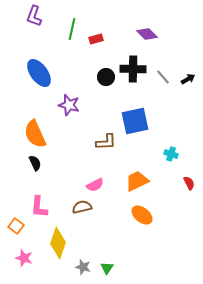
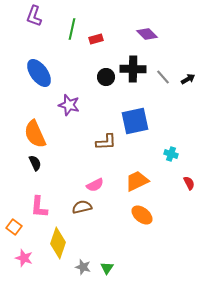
orange square: moved 2 px left, 1 px down
